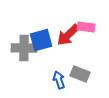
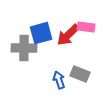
blue square: moved 7 px up
